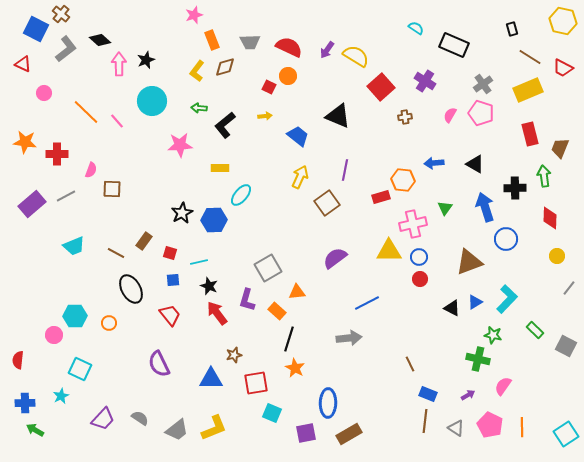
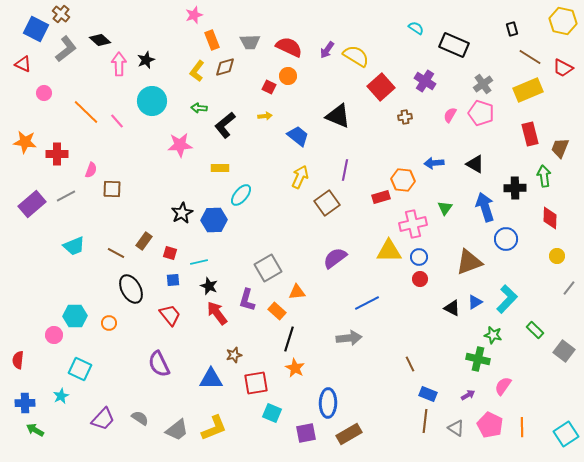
gray square at (566, 346): moved 2 px left, 5 px down; rotated 10 degrees clockwise
